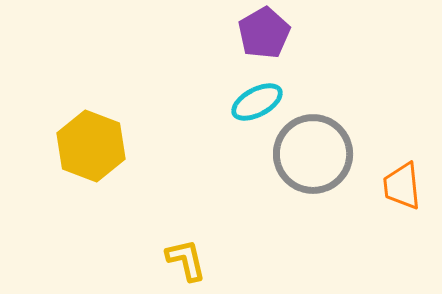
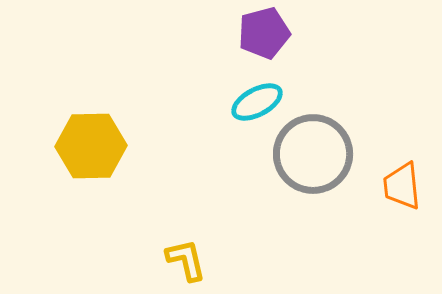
purple pentagon: rotated 15 degrees clockwise
yellow hexagon: rotated 22 degrees counterclockwise
